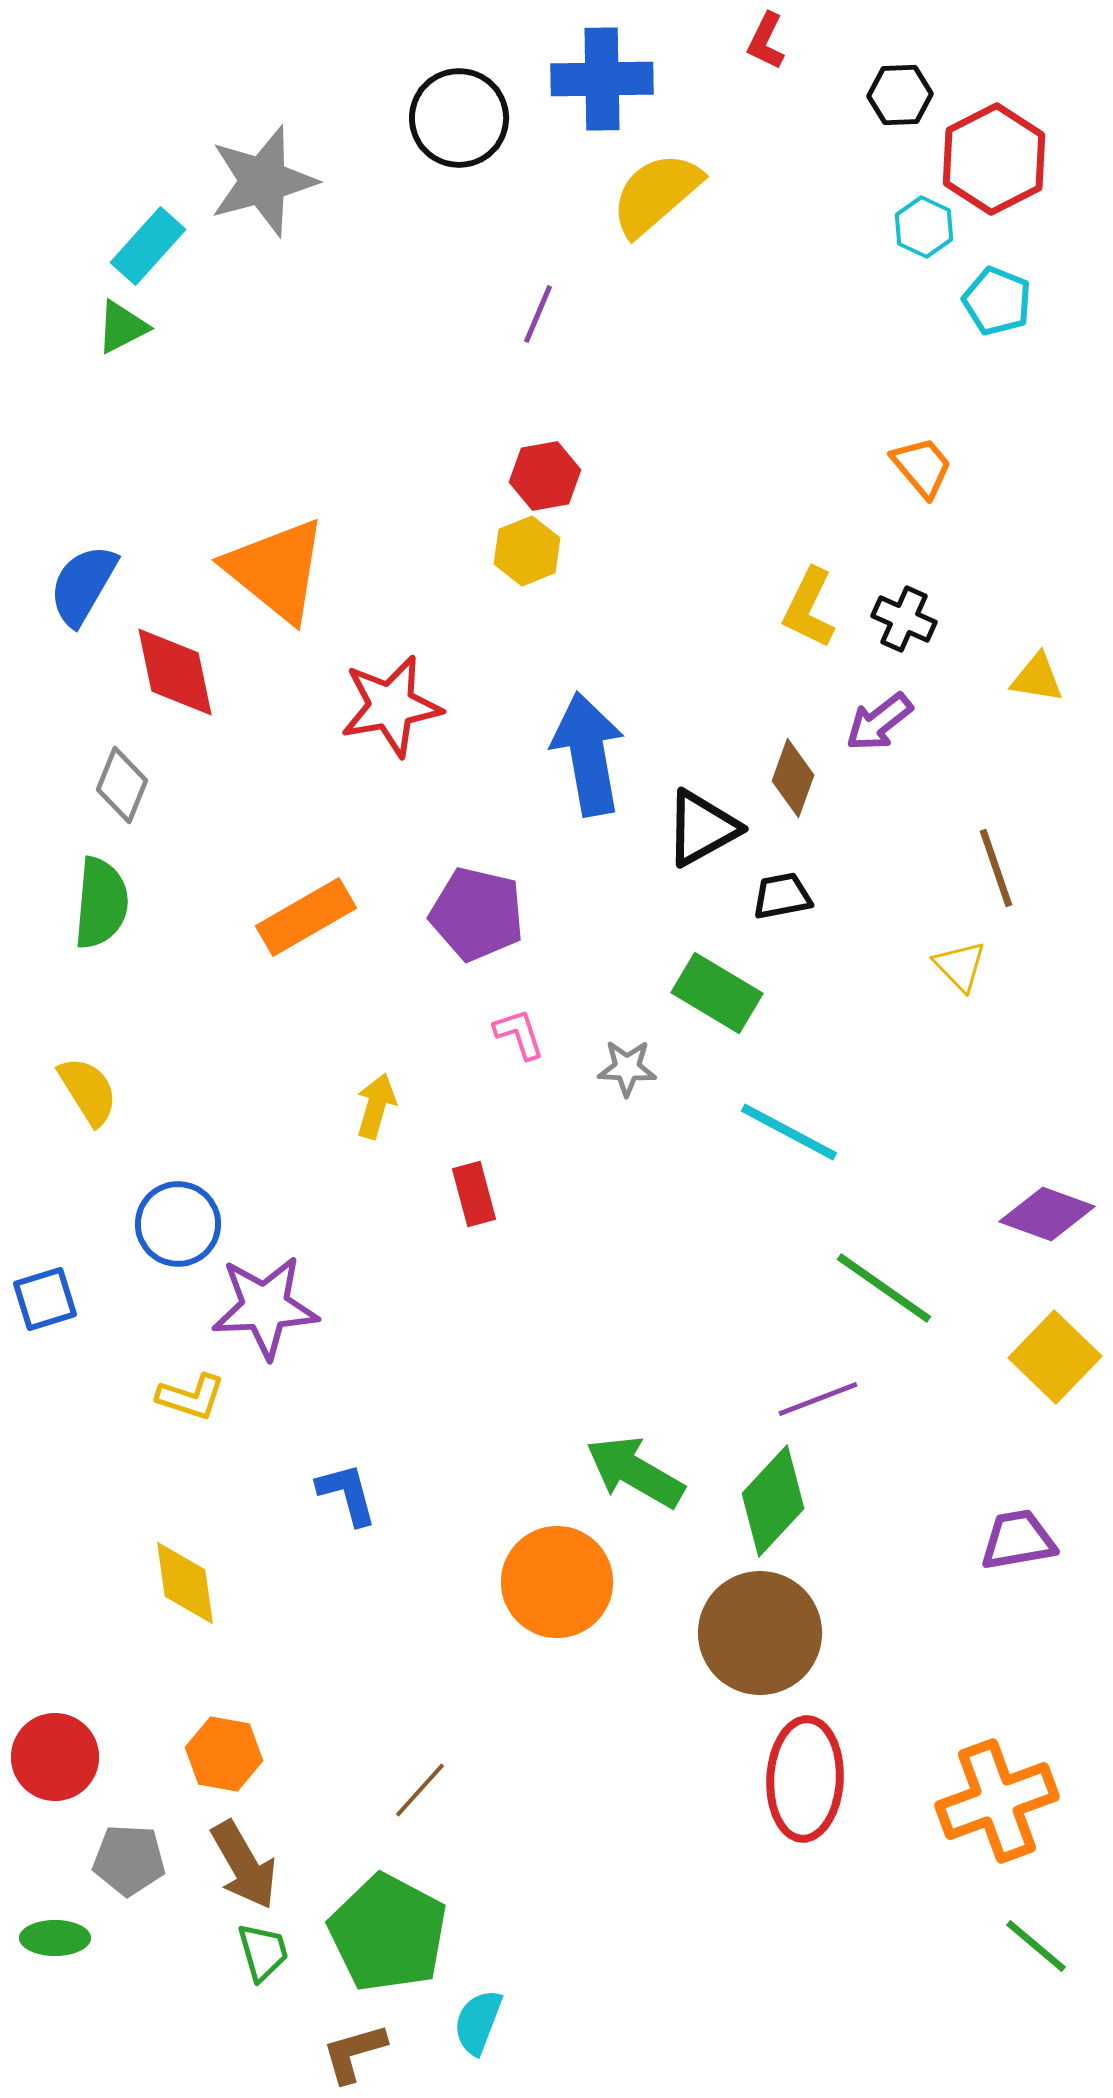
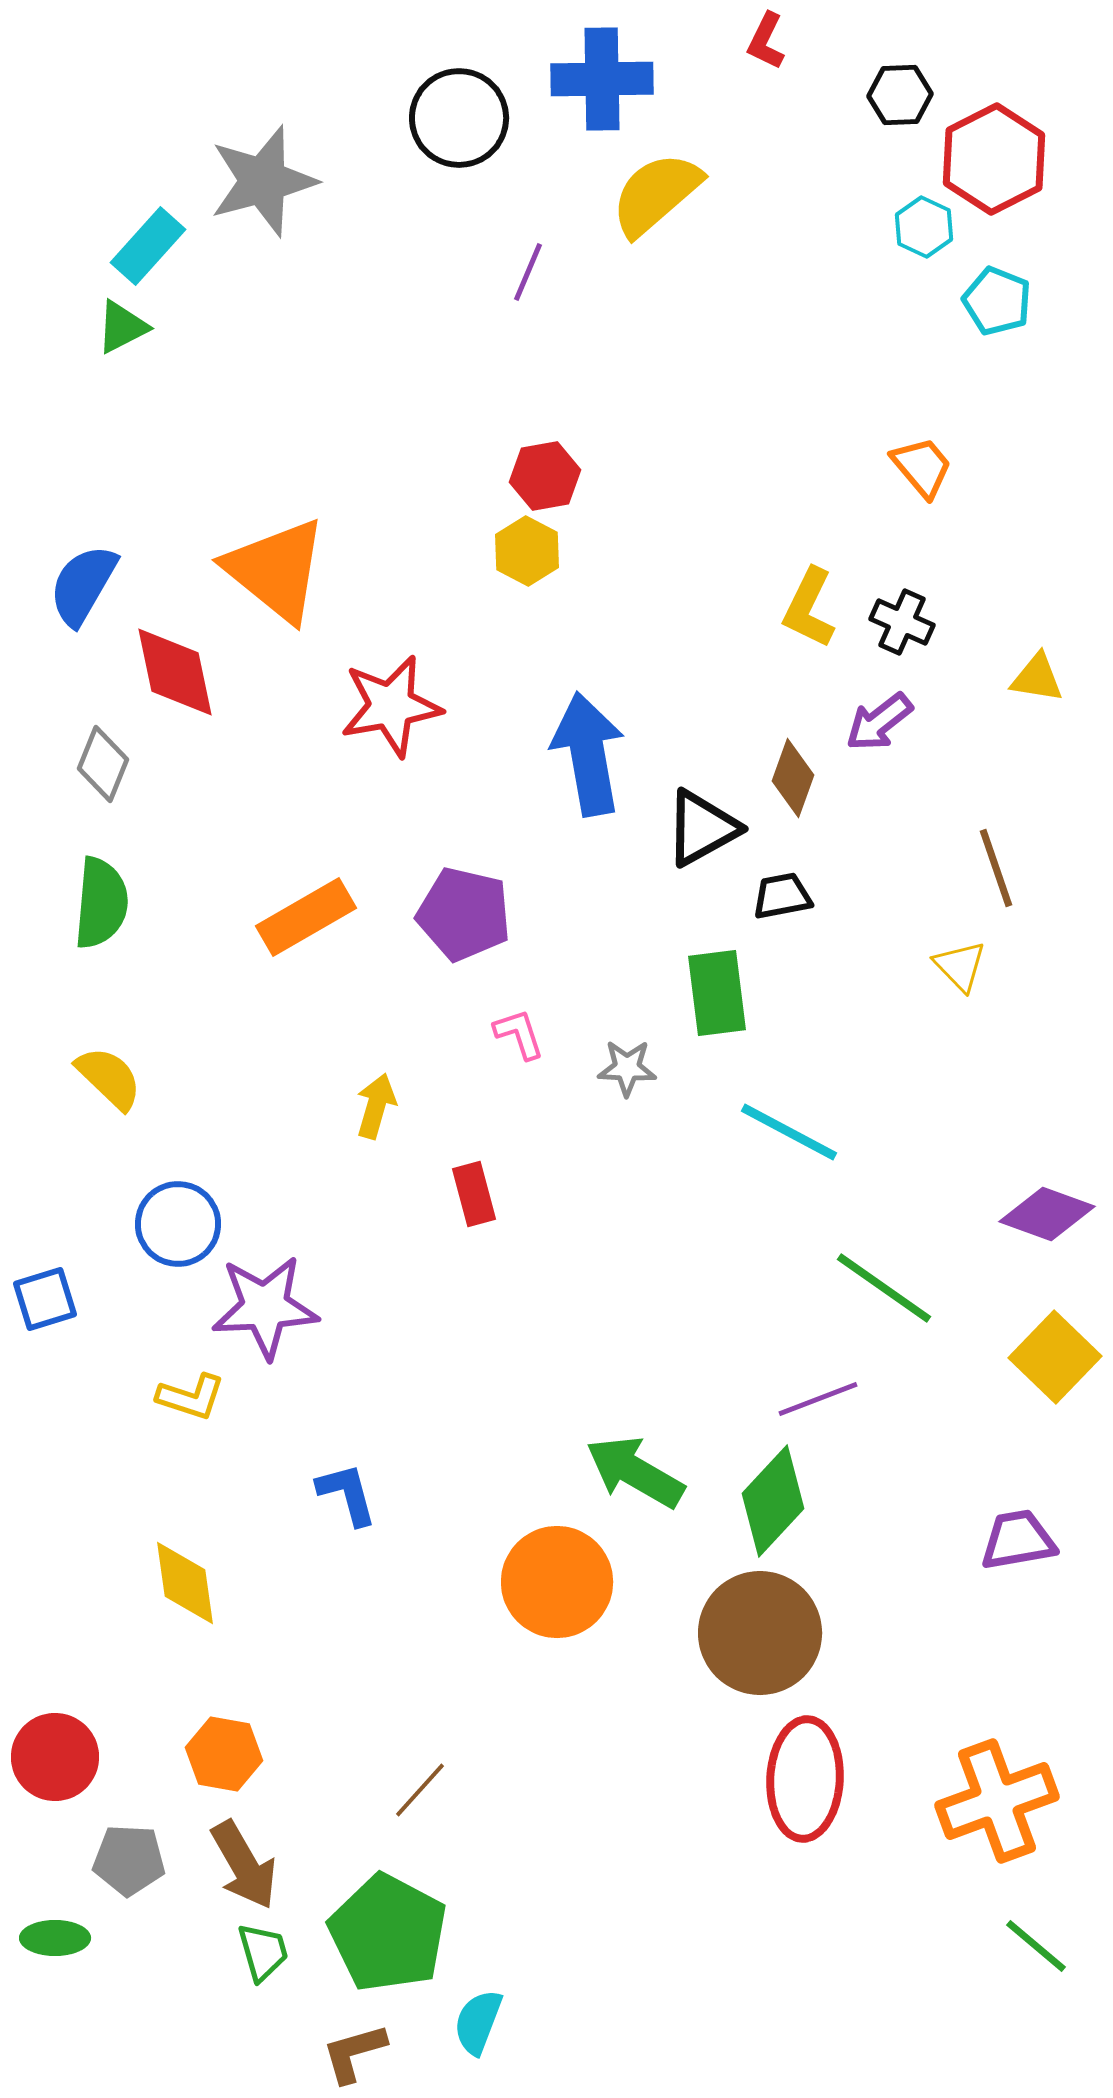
purple line at (538, 314): moved 10 px left, 42 px up
yellow hexagon at (527, 551): rotated 10 degrees counterclockwise
black cross at (904, 619): moved 2 px left, 3 px down
gray diamond at (122, 785): moved 19 px left, 21 px up
purple pentagon at (477, 914): moved 13 px left
green rectangle at (717, 993): rotated 52 degrees clockwise
yellow semicircle at (88, 1091): moved 21 px right, 13 px up; rotated 14 degrees counterclockwise
